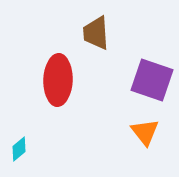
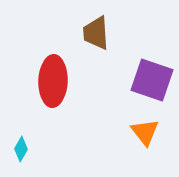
red ellipse: moved 5 px left, 1 px down
cyan diamond: moved 2 px right; rotated 20 degrees counterclockwise
